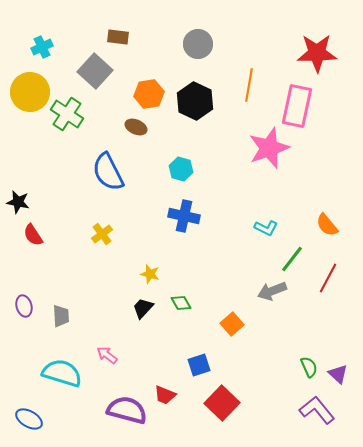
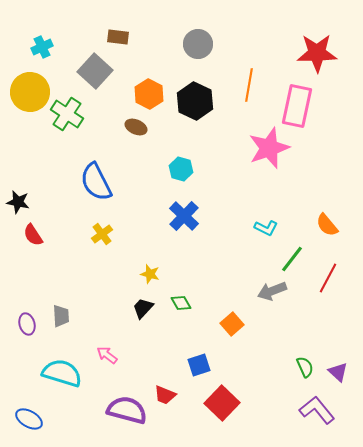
orange hexagon: rotated 24 degrees counterclockwise
blue semicircle: moved 12 px left, 10 px down
blue cross: rotated 32 degrees clockwise
purple ellipse: moved 3 px right, 18 px down
green semicircle: moved 4 px left
purple triangle: moved 2 px up
